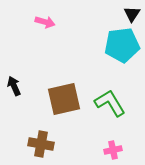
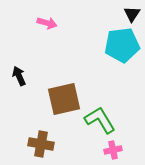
pink arrow: moved 2 px right, 1 px down
black arrow: moved 5 px right, 10 px up
green L-shape: moved 10 px left, 17 px down
